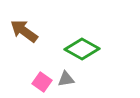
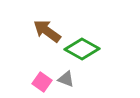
brown arrow: moved 23 px right
gray triangle: rotated 30 degrees clockwise
